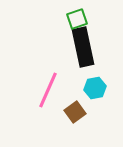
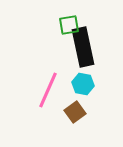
green square: moved 8 px left, 6 px down; rotated 10 degrees clockwise
cyan hexagon: moved 12 px left, 4 px up; rotated 20 degrees clockwise
